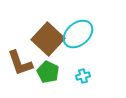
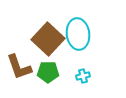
cyan ellipse: rotated 56 degrees counterclockwise
brown L-shape: moved 1 px left, 4 px down
green pentagon: rotated 25 degrees counterclockwise
